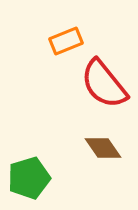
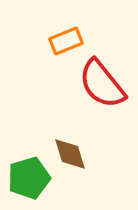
red semicircle: moved 2 px left
brown diamond: moved 33 px left, 6 px down; rotated 18 degrees clockwise
